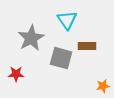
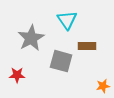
gray square: moved 3 px down
red star: moved 1 px right, 1 px down
